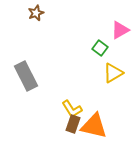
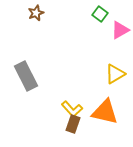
green square: moved 34 px up
yellow triangle: moved 2 px right, 1 px down
yellow L-shape: rotated 10 degrees counterclockwise
orange triangle: moved 11 px right, 14 px up
